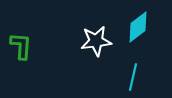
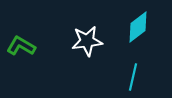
white star: moved 9 px left
green L-shape: rotated 64 degrees counterclockwise
